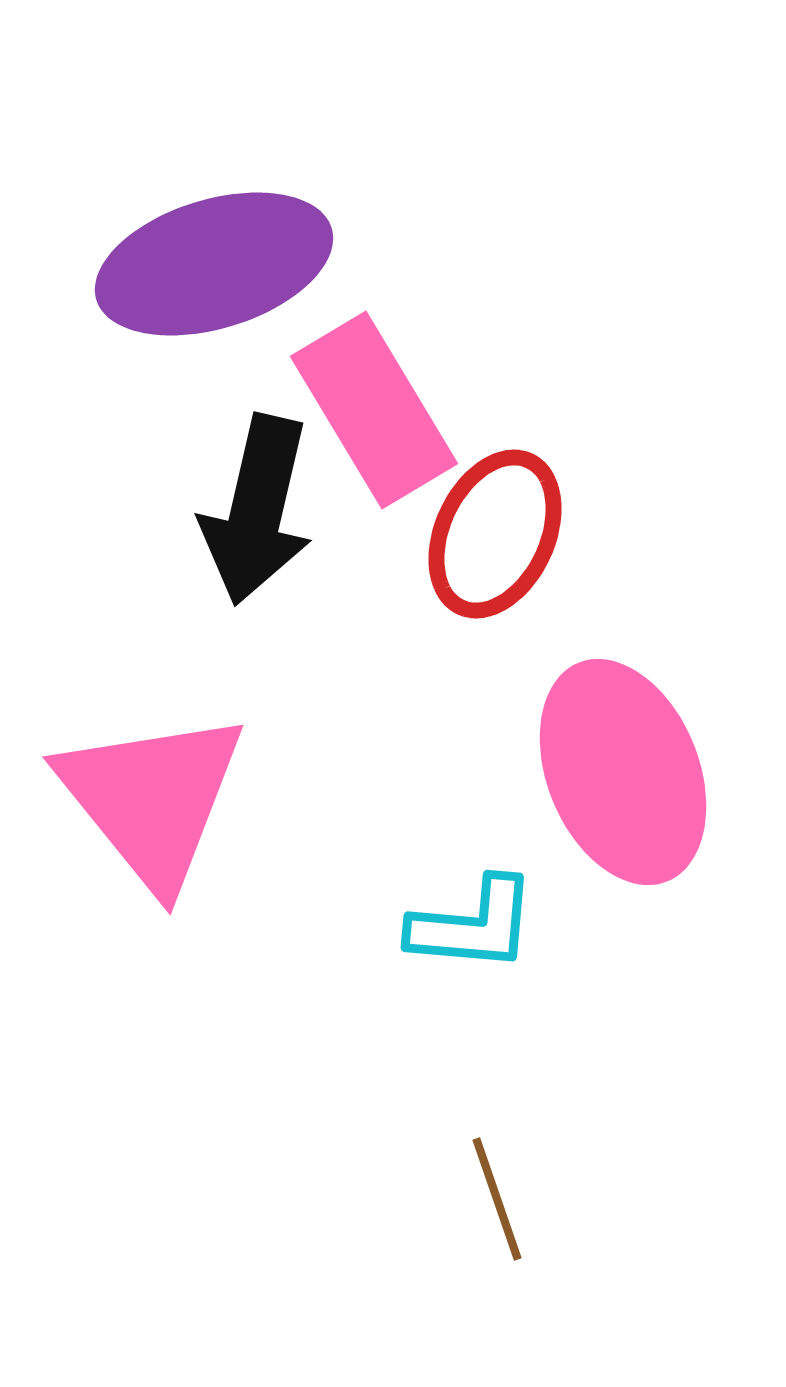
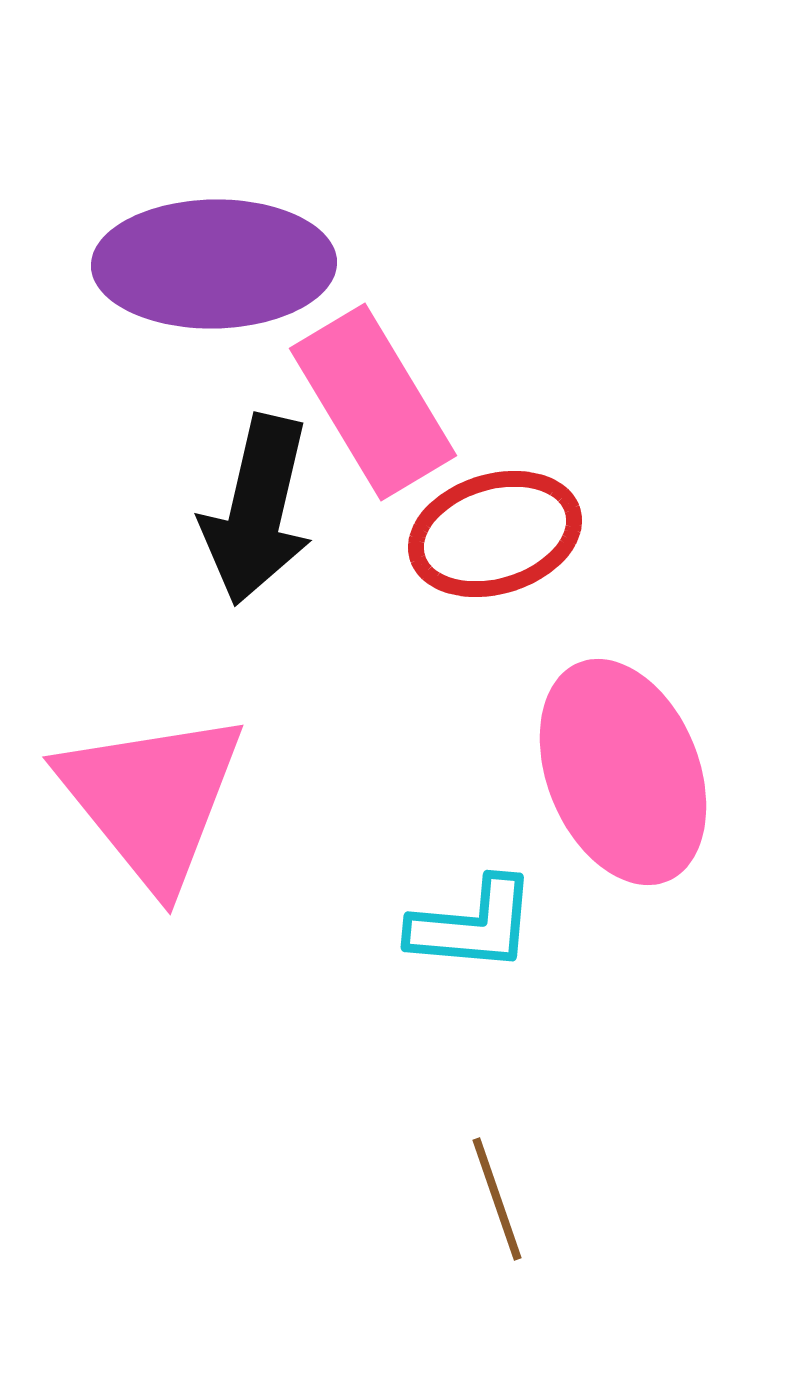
purple ellipse: rotated 16 degrees clockwise
pink rectangle: moved 1 px left, 8 px up
red ellipse: rotated 48 degrees clockwise
